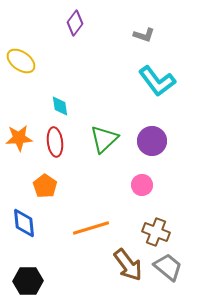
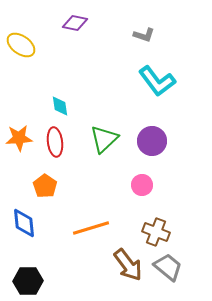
purple diamond: rotated 65 degrees clockwise
yellow ellipse: moved 16 px up
